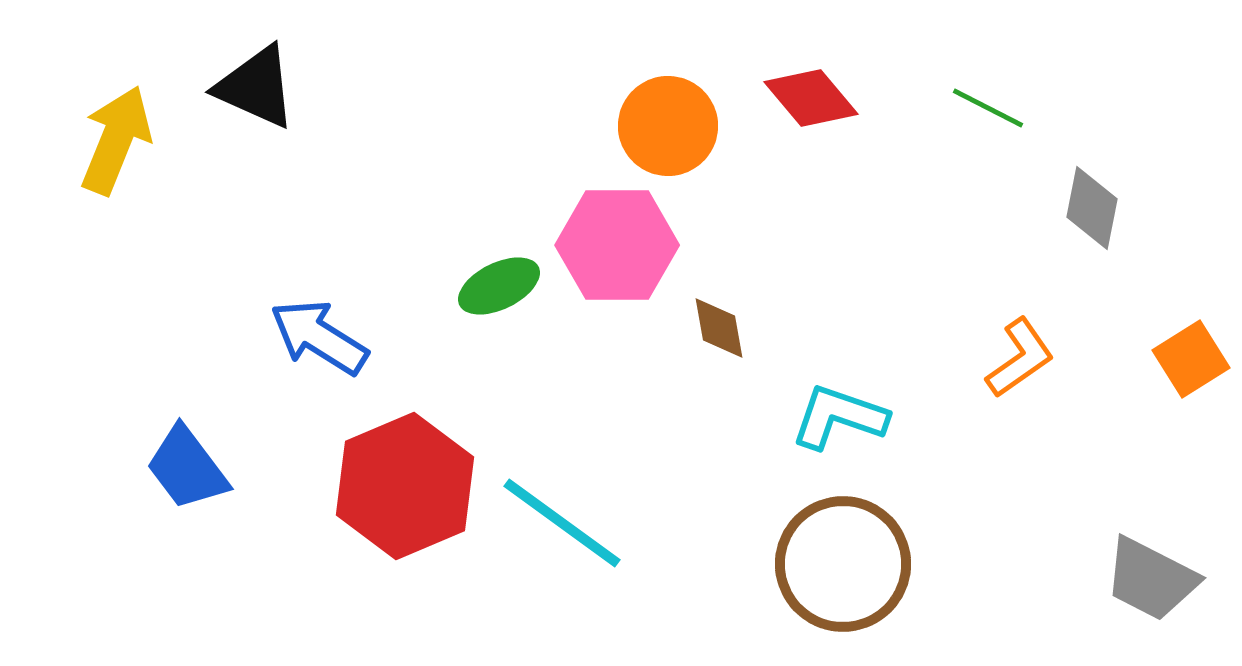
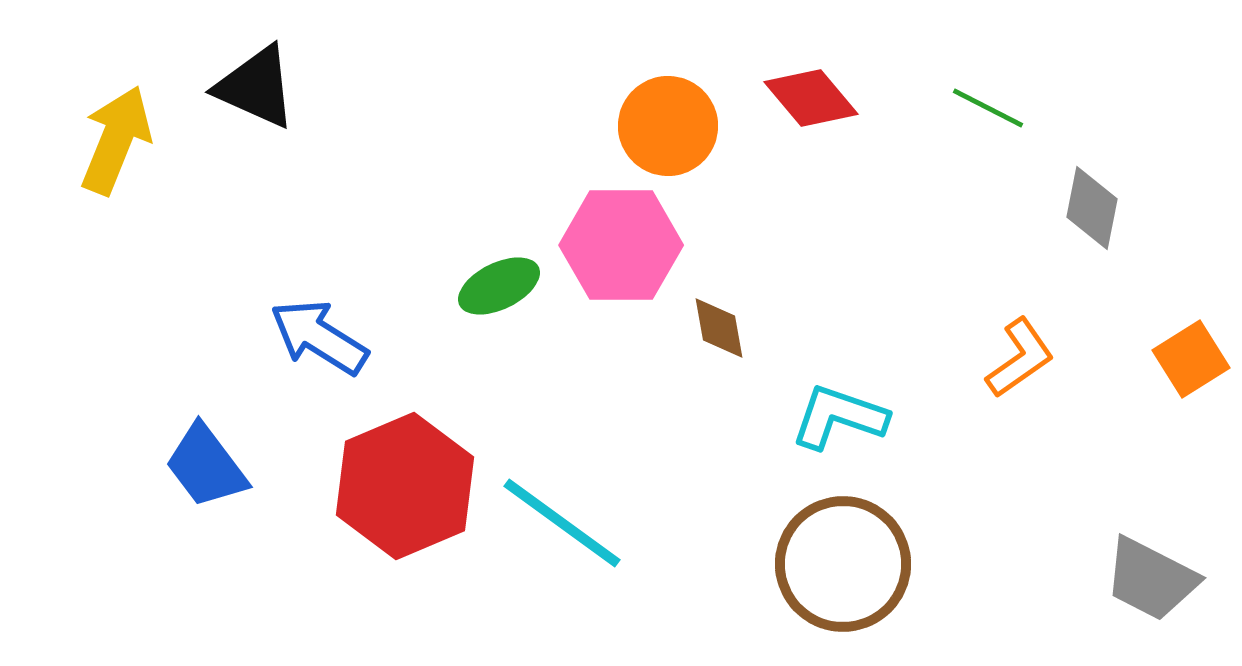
pink hexagon: moved 4 px right
blue trapezoid: moved 19 px right, 2 px up
